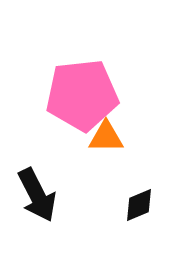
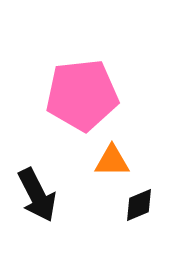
orange triangle: moved 6 px right, 24 px down
